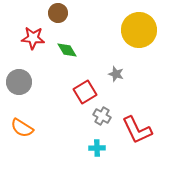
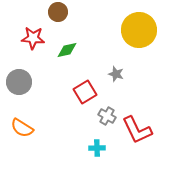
brown circle: moved 1 px up
green diamond: rotated 70 degrees counterclockwise
gray cross: moved 5 px right
